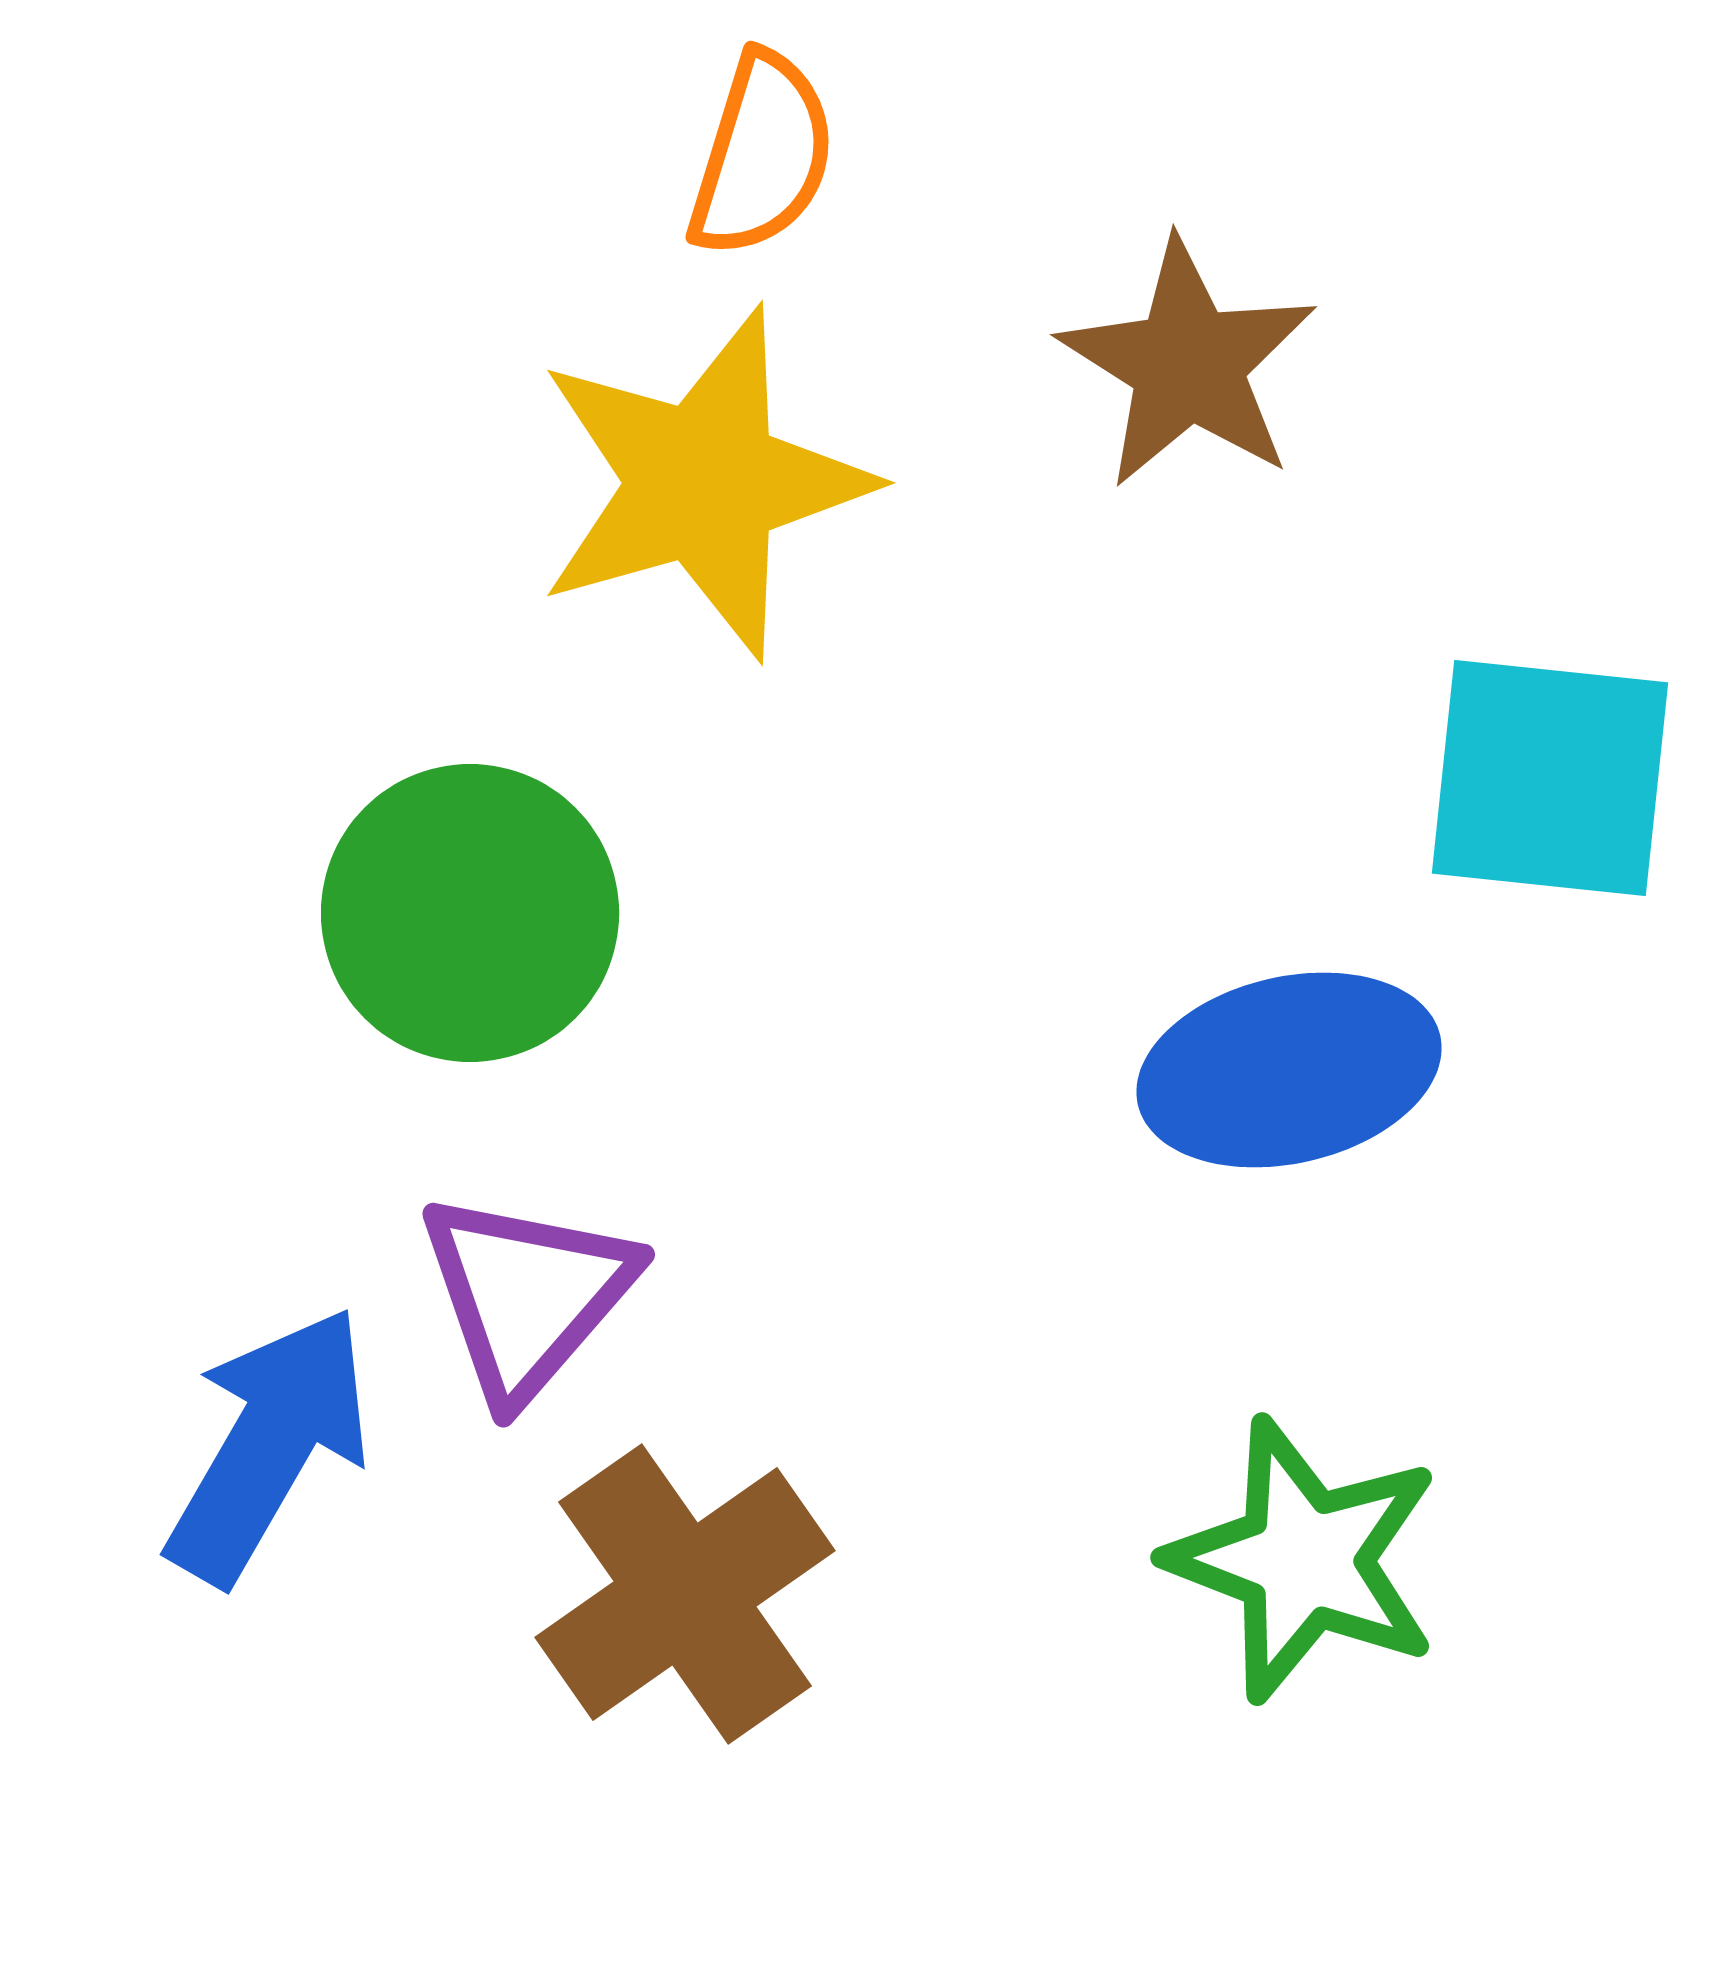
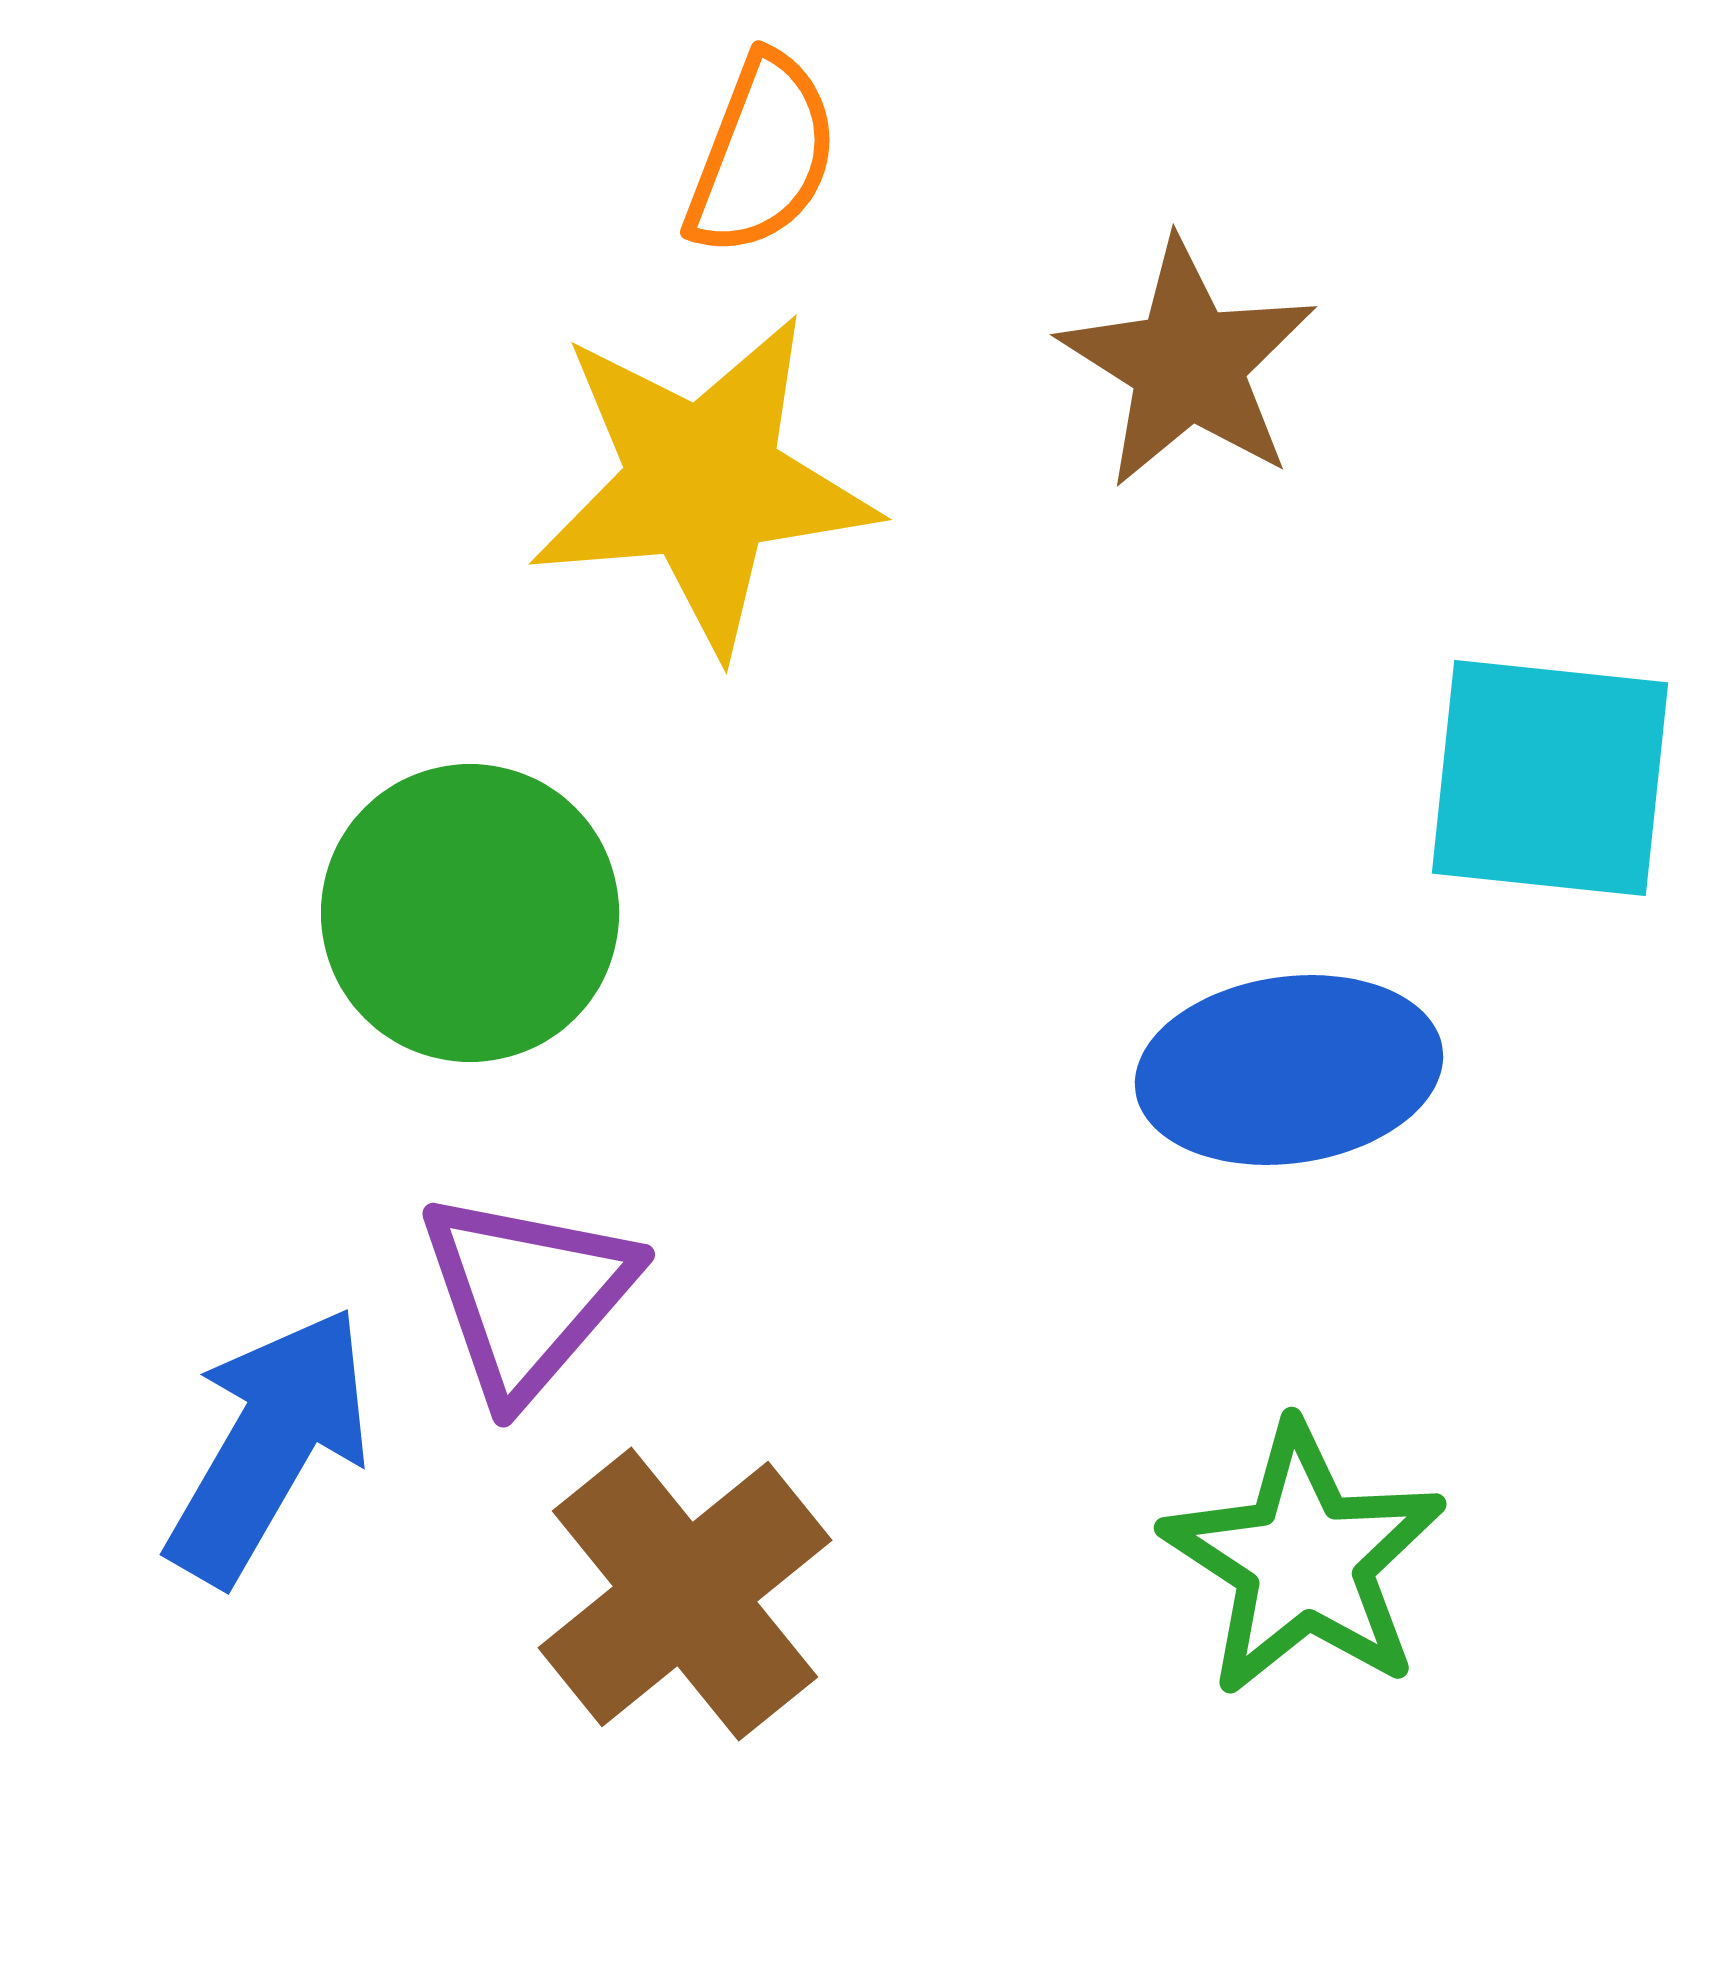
orange semicircle: rotated 4 degrees clockwise
yellow star: rotated 11 degrees clockwise
blue ellipse: rotated 5 degrees clockwise
green star: rotated 12 degrees clockwise
brown cross: rotated 4 degrees counterclockwise
